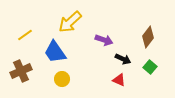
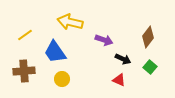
yellow arrow: rotated 55 degrees clockwise
brown cross: moved 3 px right; rotated 20 degrees clockwise
